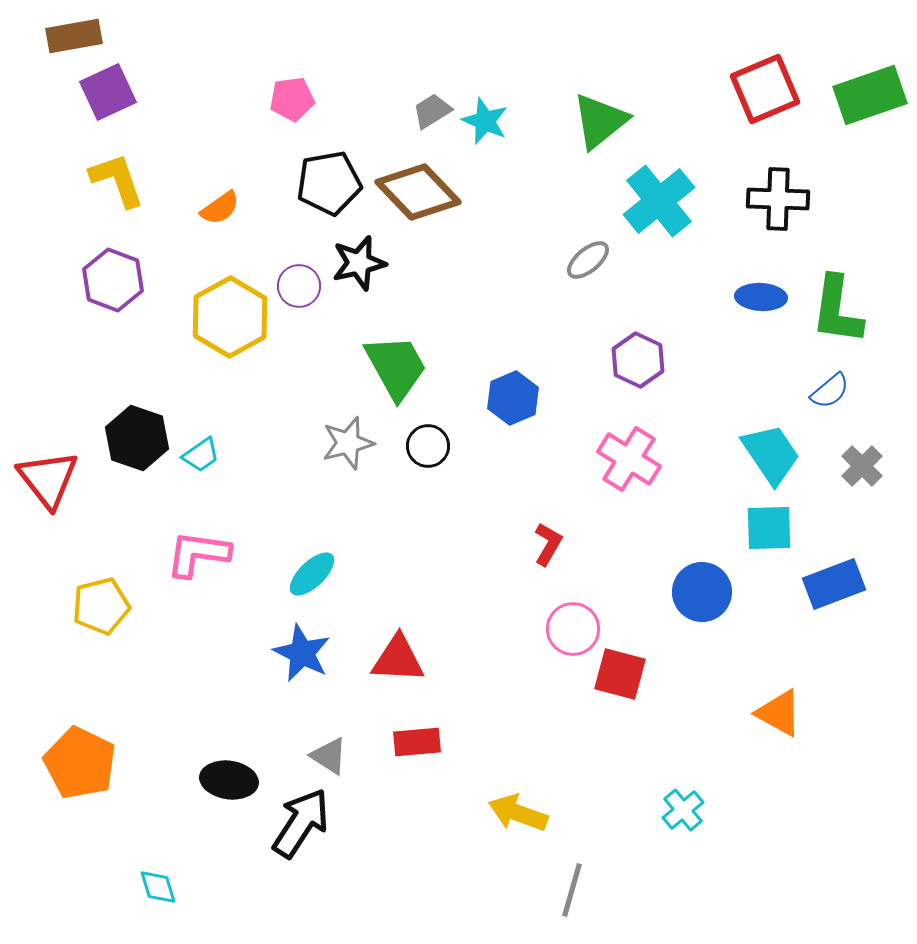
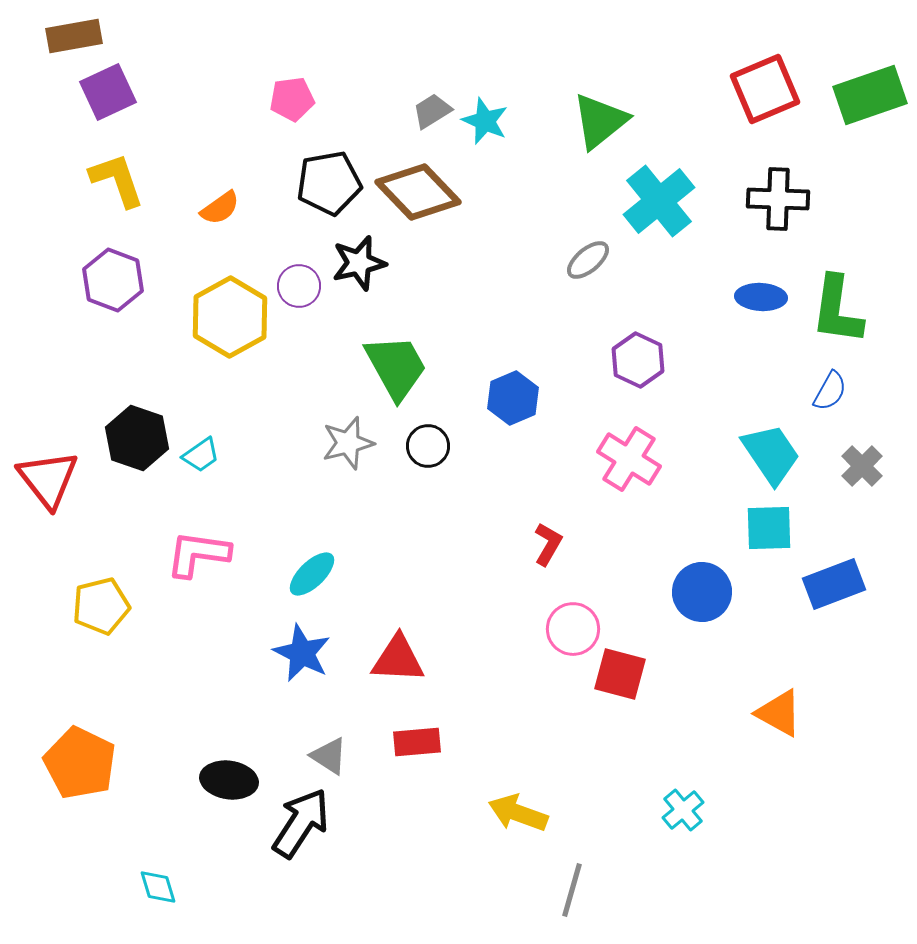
blue semicircle at (830, 391): rotated 21 degrees counterclockwise
